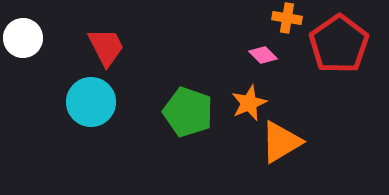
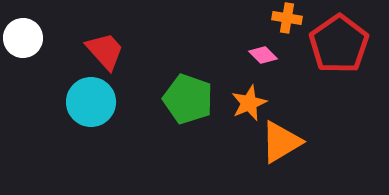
red trapezoid: moved 1 px left, 4 px down; rotated 15 degrees counterclockwise
green pentagon: moved 13 px up
